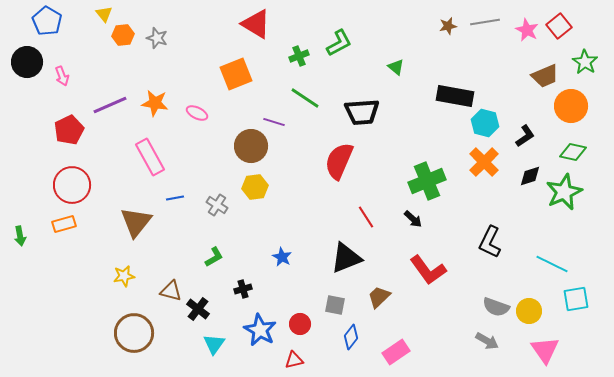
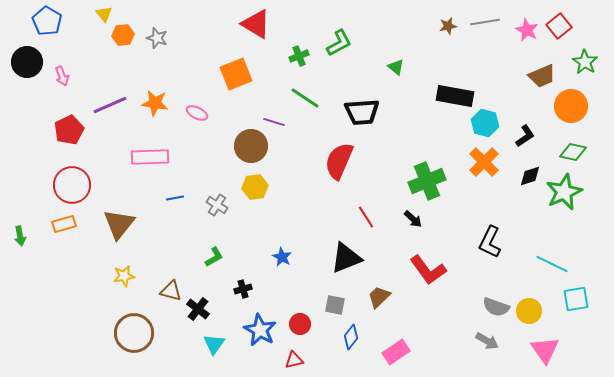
brown trapezoid at (545, 76): moved 3 px left
pink rectangle at (150, 157): rotated 63 degrees counterclockwise
brown triangle at (136, 222): moved 17 px left, 2 px down
